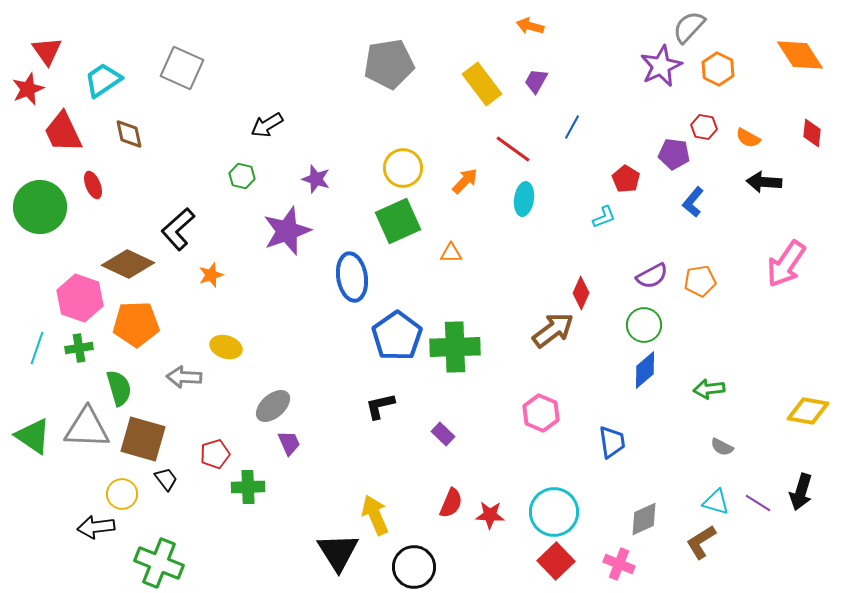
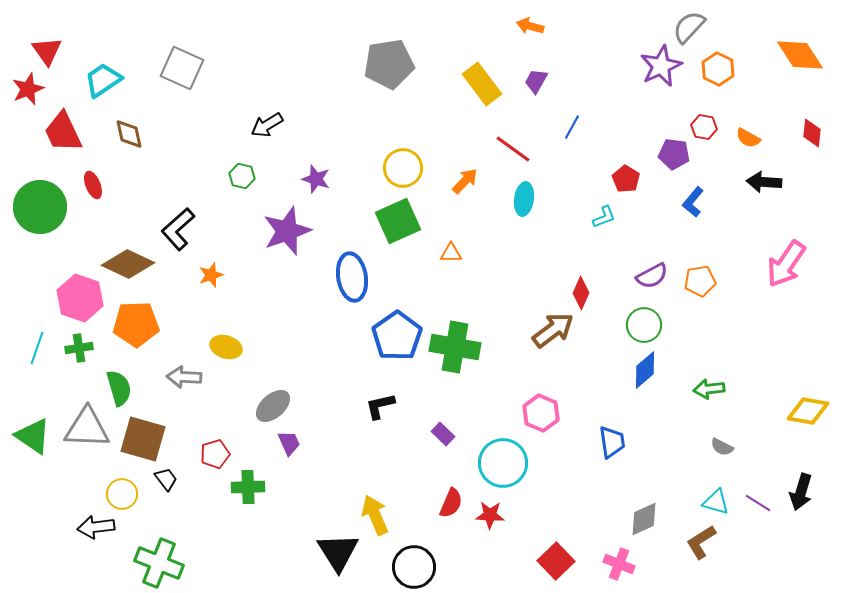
green cross at (455, 347): rotated 12 degrees clockwise
cyan circle at (554, 512): moved 51 px left, 49 px up
